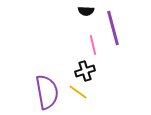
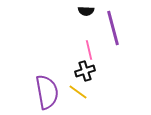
pink line: moved 4 px left, 5 px down
